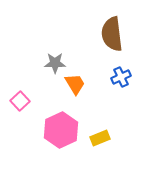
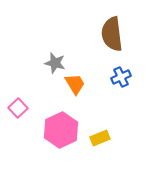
gray star: rotated 15 degrees clockwise
pink square: moved 2 px left, 7 px down
